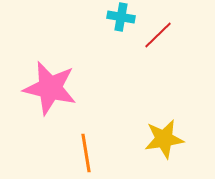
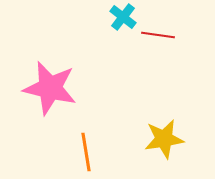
cyan cross: moved 2 px right; rotated 28 degrees clockwise
red line: rotated 52 degrees clockwise
orange line: moved 1 px up
